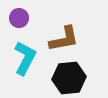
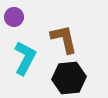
purple circle: moved 5 px left, 1 px up
brown L-shape: rotated 92 degrees counterclockwise
